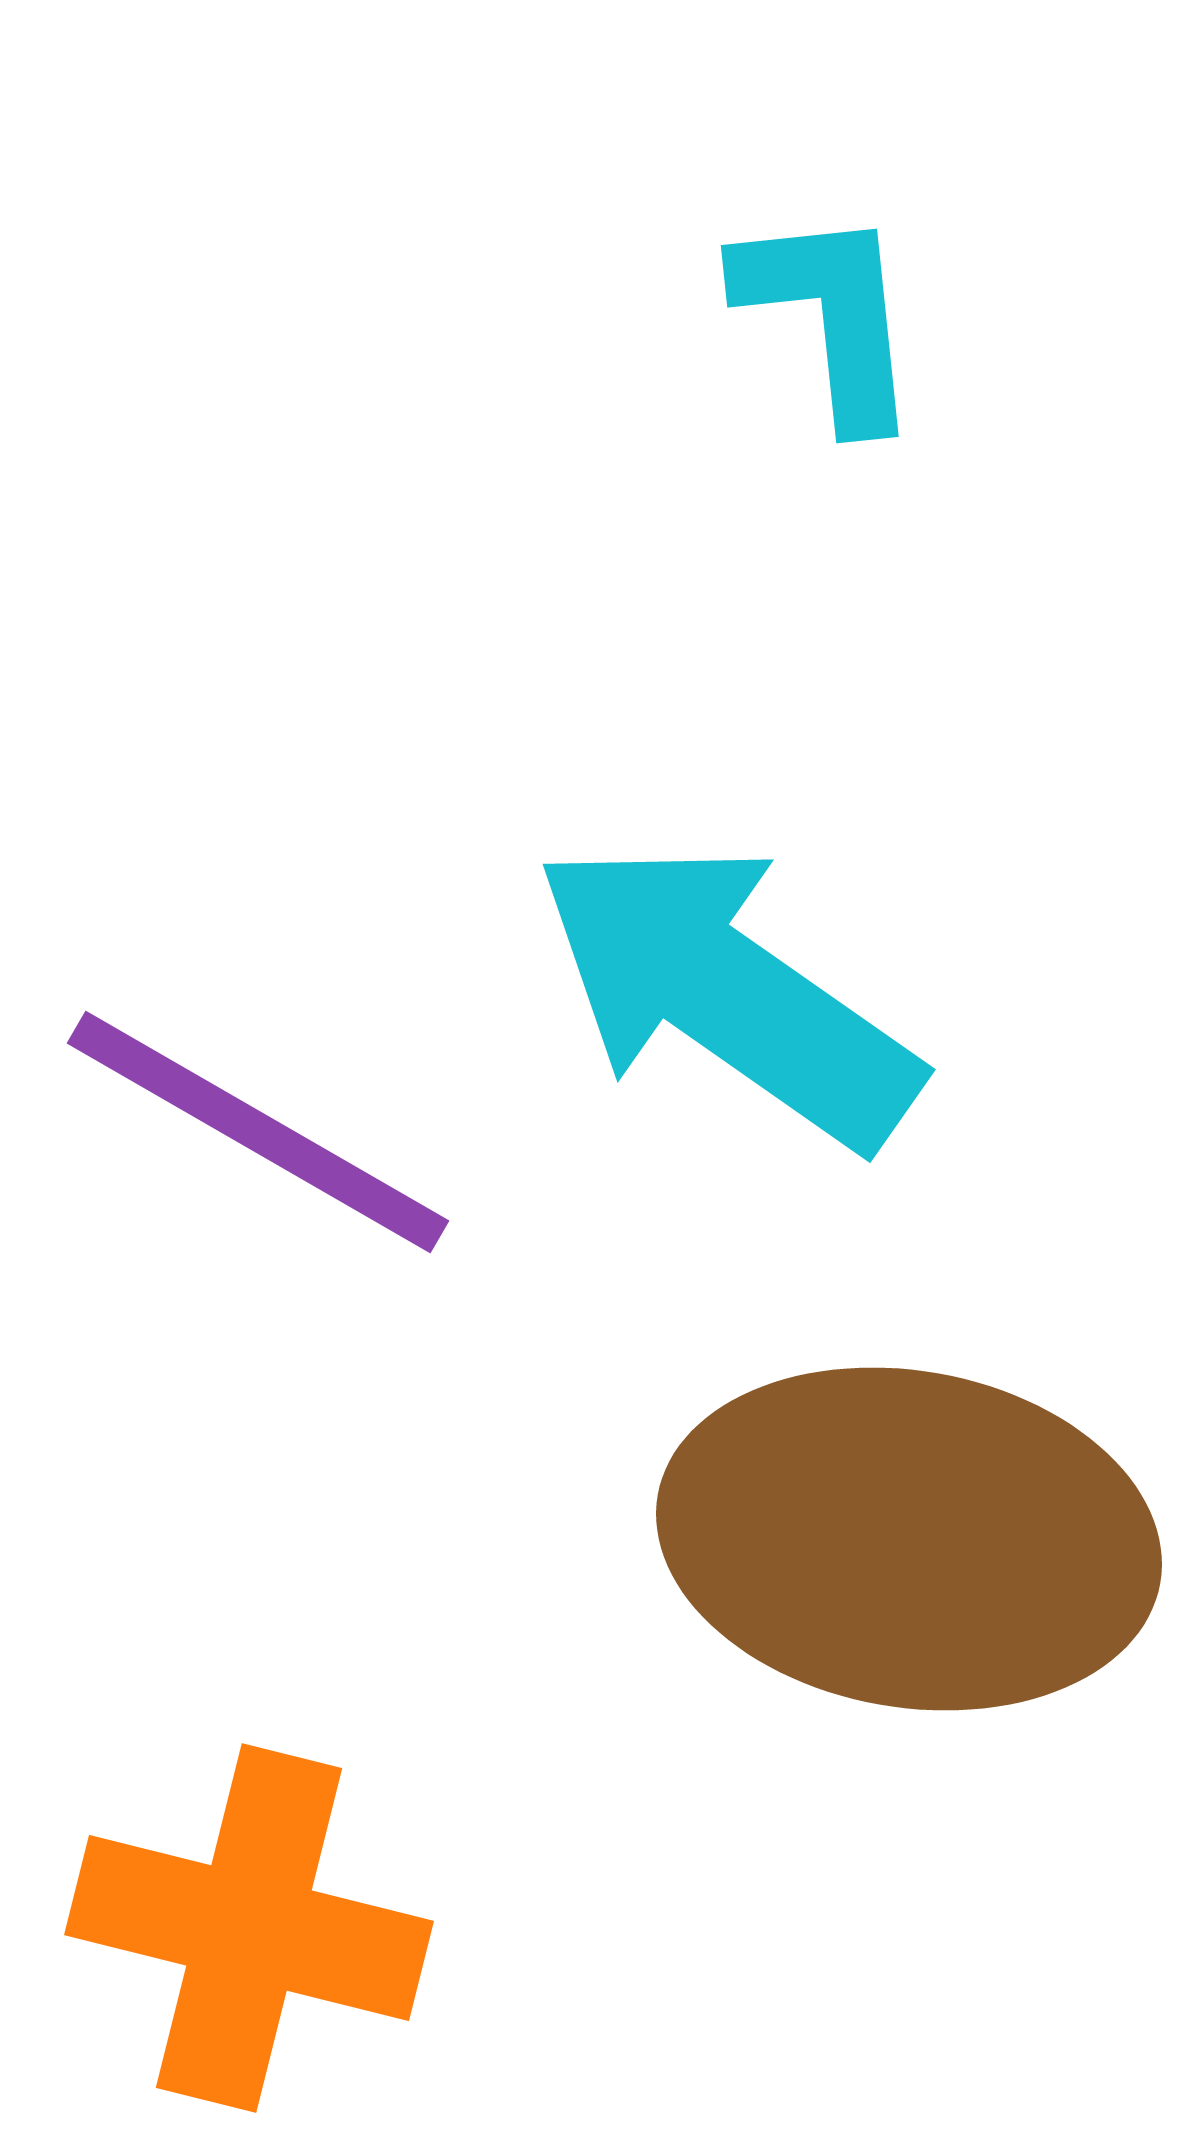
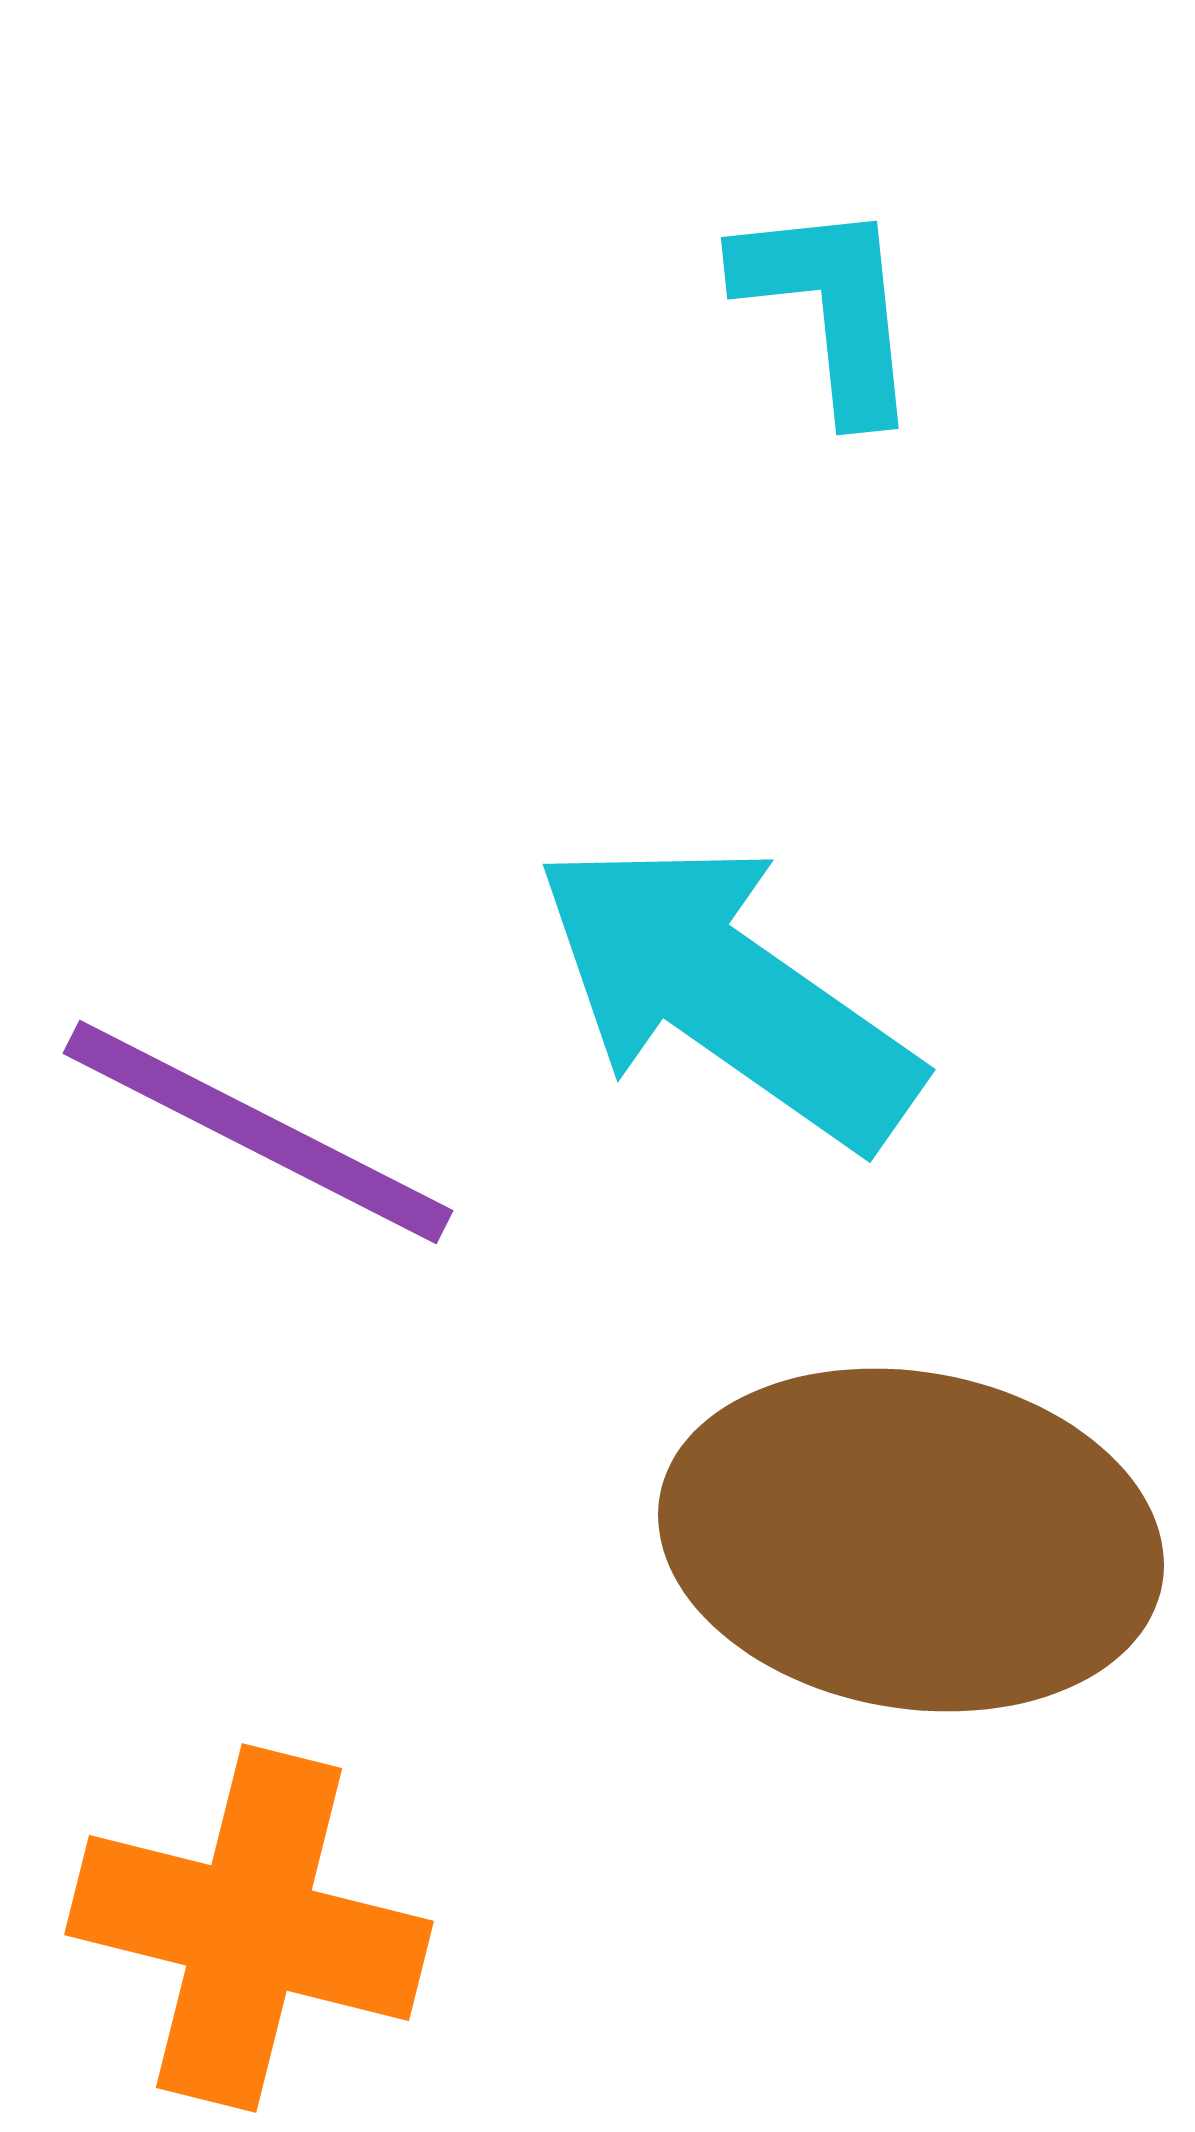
cyan L-shape: moved 8 px up
purple line: rotated 3 degrees counterclockwise
brown ellipse: moved 2 px right, 1 px down
